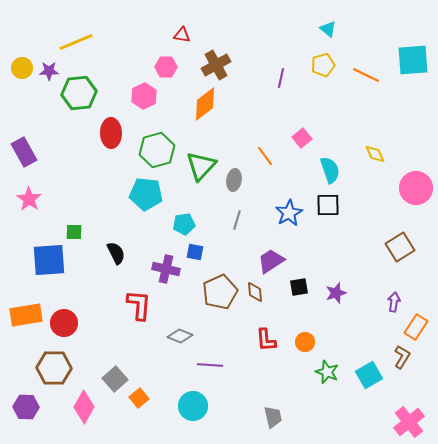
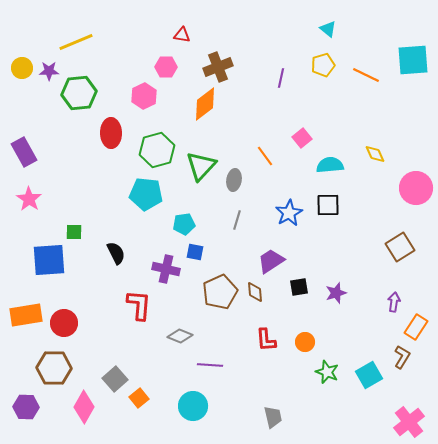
brown cross at (216, 65): moved 2 px right, 2 px down; rotated 8 degrees clockwise
cyan semicircle at (330, 170): moved 5 px up; rotated 76 degrees counterclockwise
